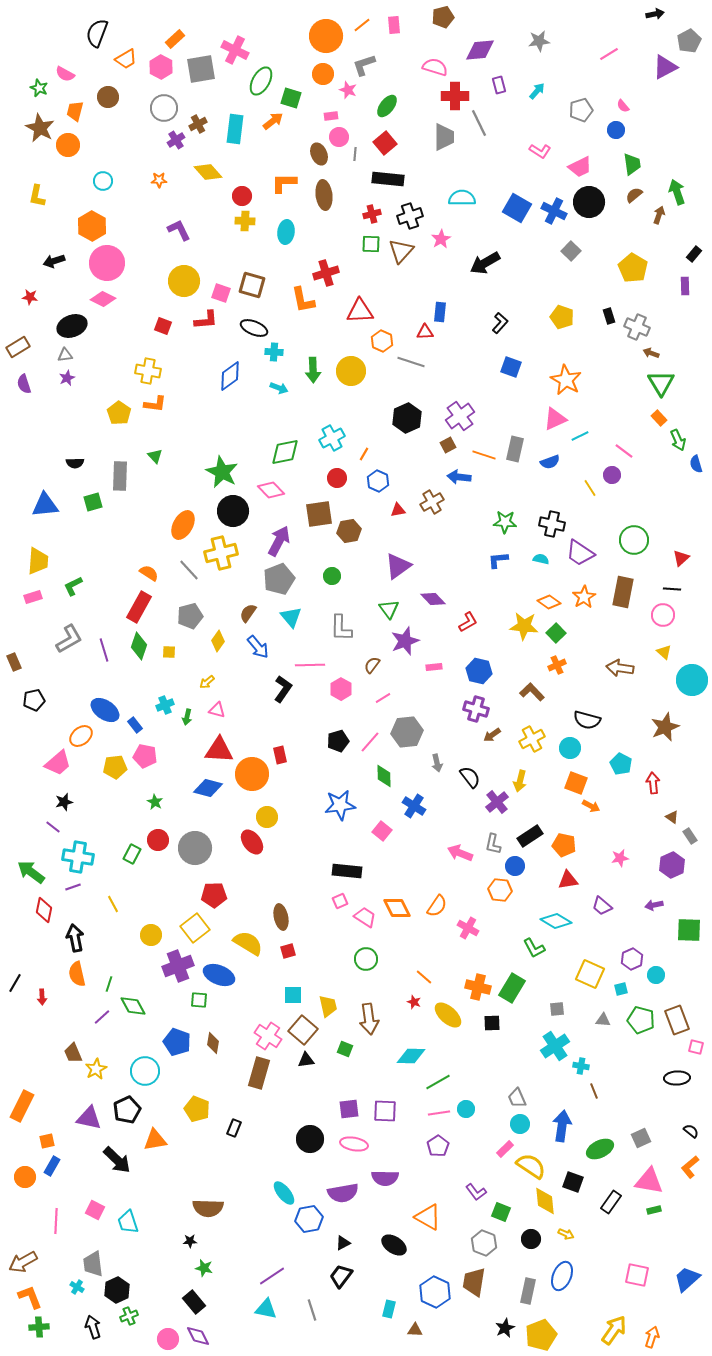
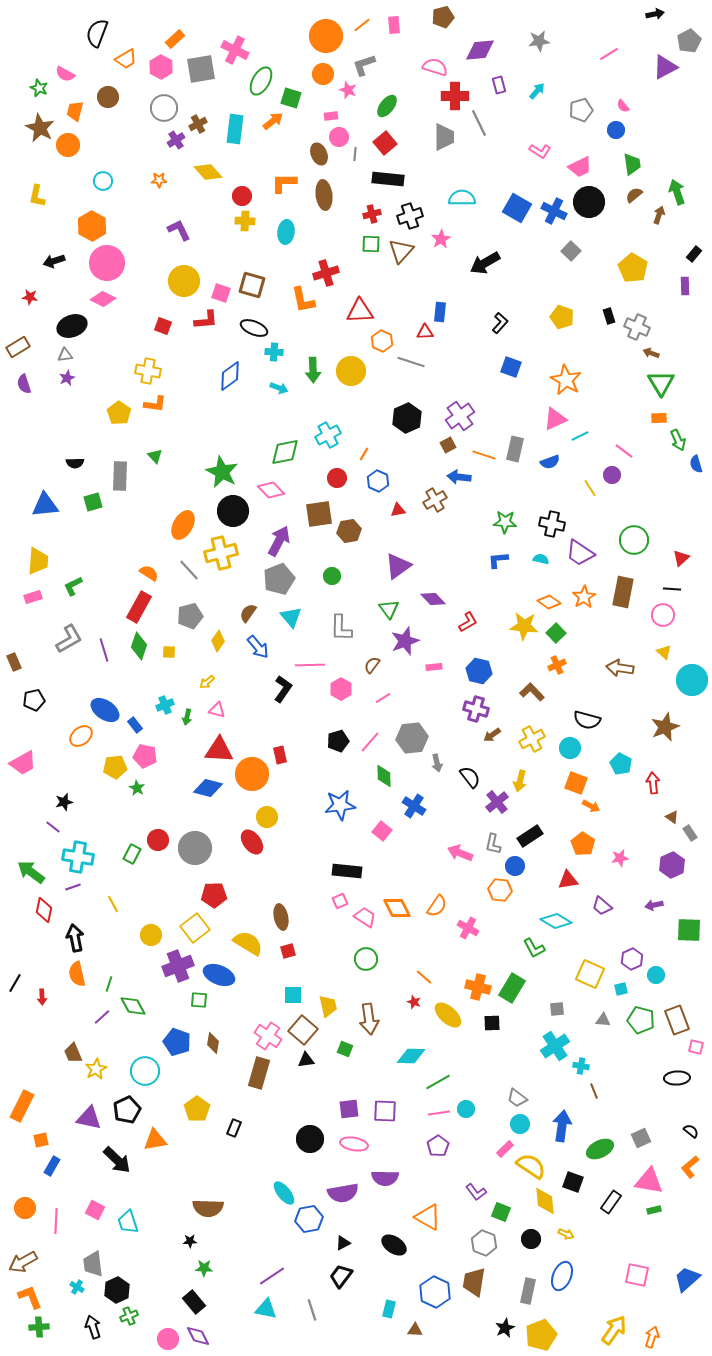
orange rectangle at (659, 418): rotated 49 degrees counterclockwise
cyan cross at (332, 438): moved 4 px left, 3 px up
brown cross at (432, 502): moved 3 px right, 2 px up
gray hexagon at (407, 732): moved 5 px right, 6 px down
pink trapezoid at (58, 763): moved 35 px left; rotated 12 degrees clockwise
green star at (155, 802): moved 18 px left, 14 px up
gray rectangle at (690, 836): moved 3 px up
orange pentagon at (564, 845): moved 19 px right, 1 px up; rotated 20 degrees clockwise
gray trapezoid at (517, 1098): rotated 30 degrees counterclockwise
yellow pentagon at (197, 1109): rotated 15 degrees clockwise
orange square at (47, 1141): moved 6 px left, 1 px up
orange circle at (25, 1177): moved 31 px down
green star at (204, 1268): rotated 12 degrees counterclockwise
